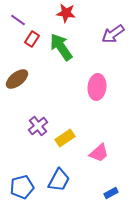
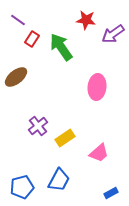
red star: moved 20 px right, 7 px down
brown ellipse: moved 1 px left, 2 px up
